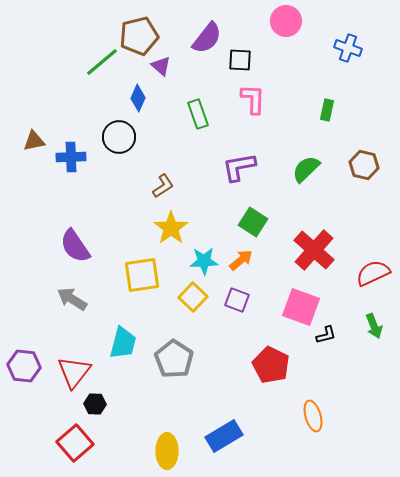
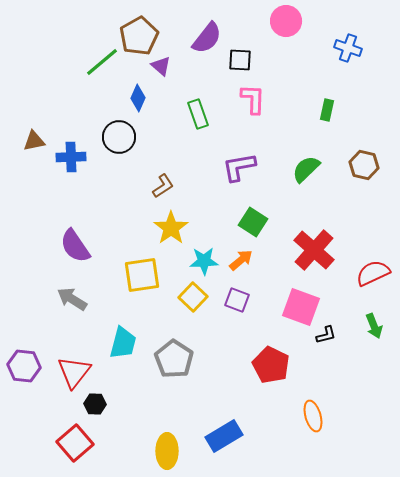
brown pentagon at (139, 36): rotated 15 degrees counterclockwise
